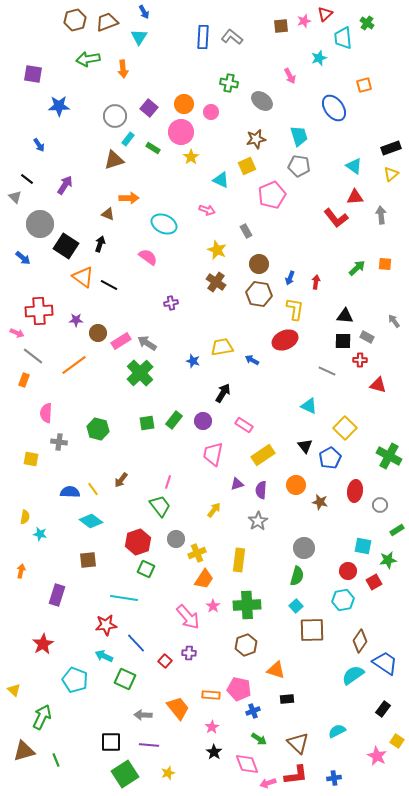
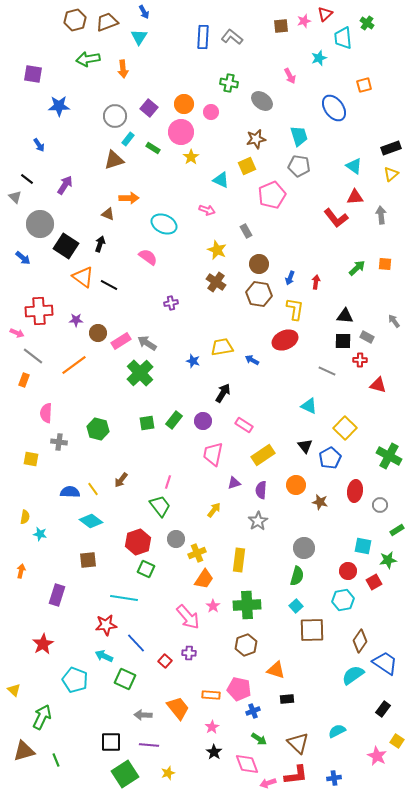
purple triangle at (237, 484): moved 3 px left, 1 px up
